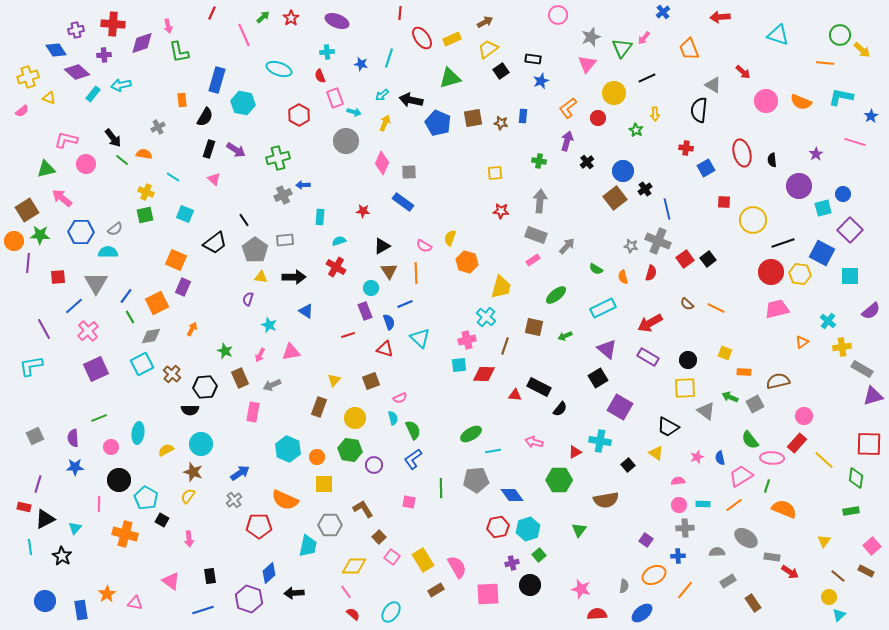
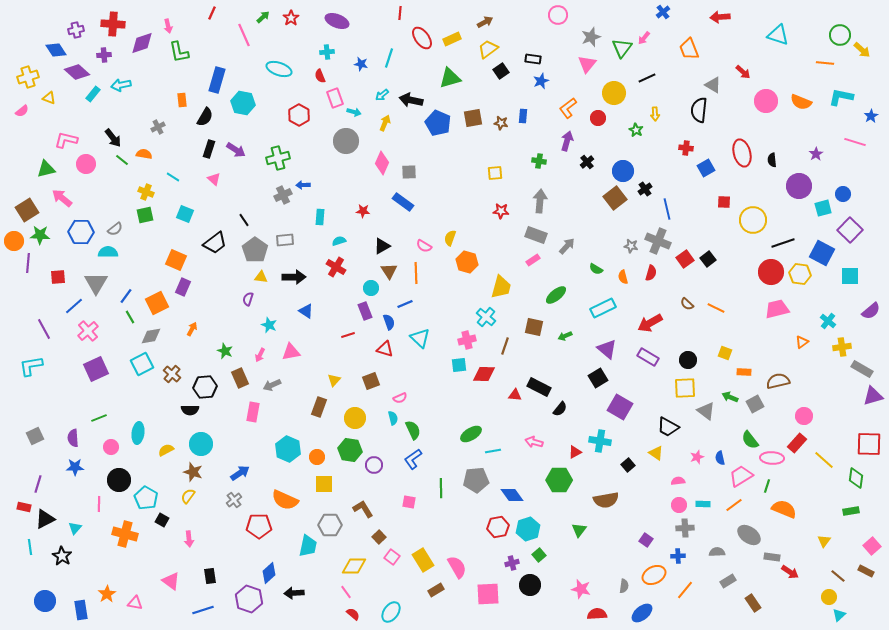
gray ellipse at (746, 538): moved 3 px right, 3 px up
